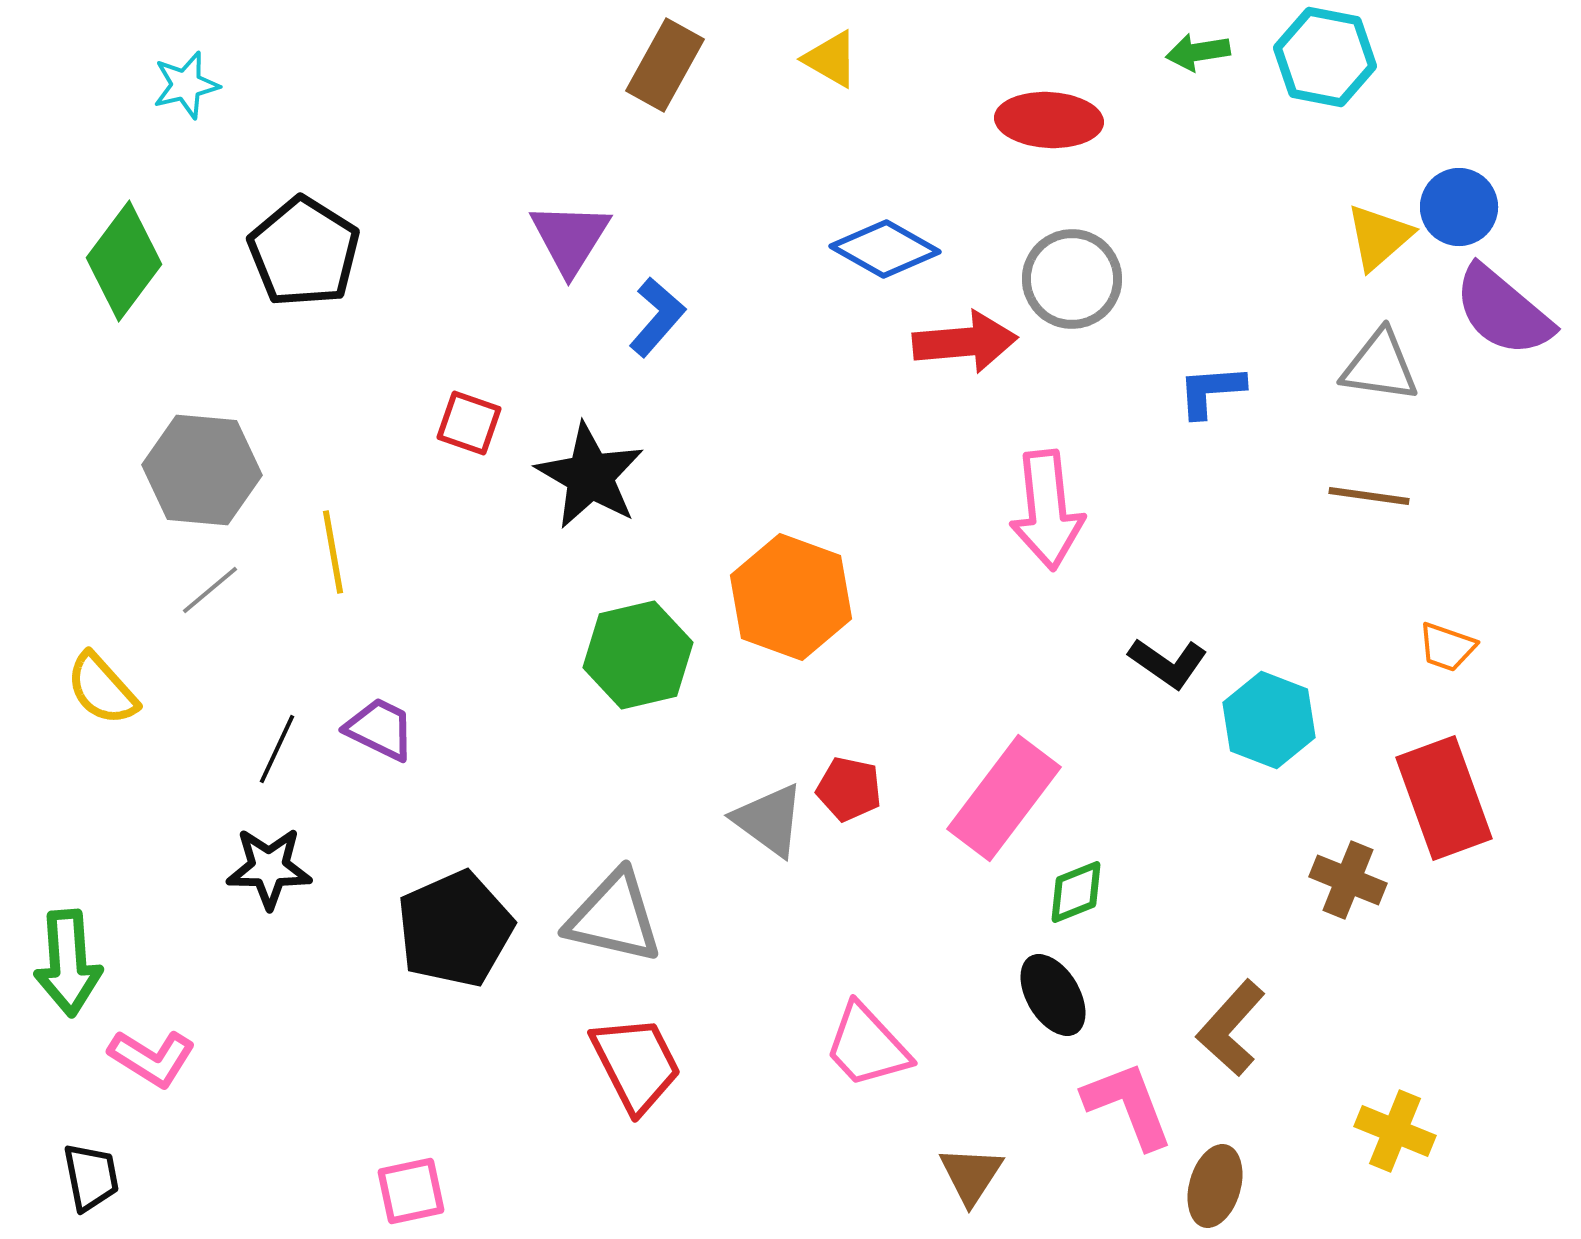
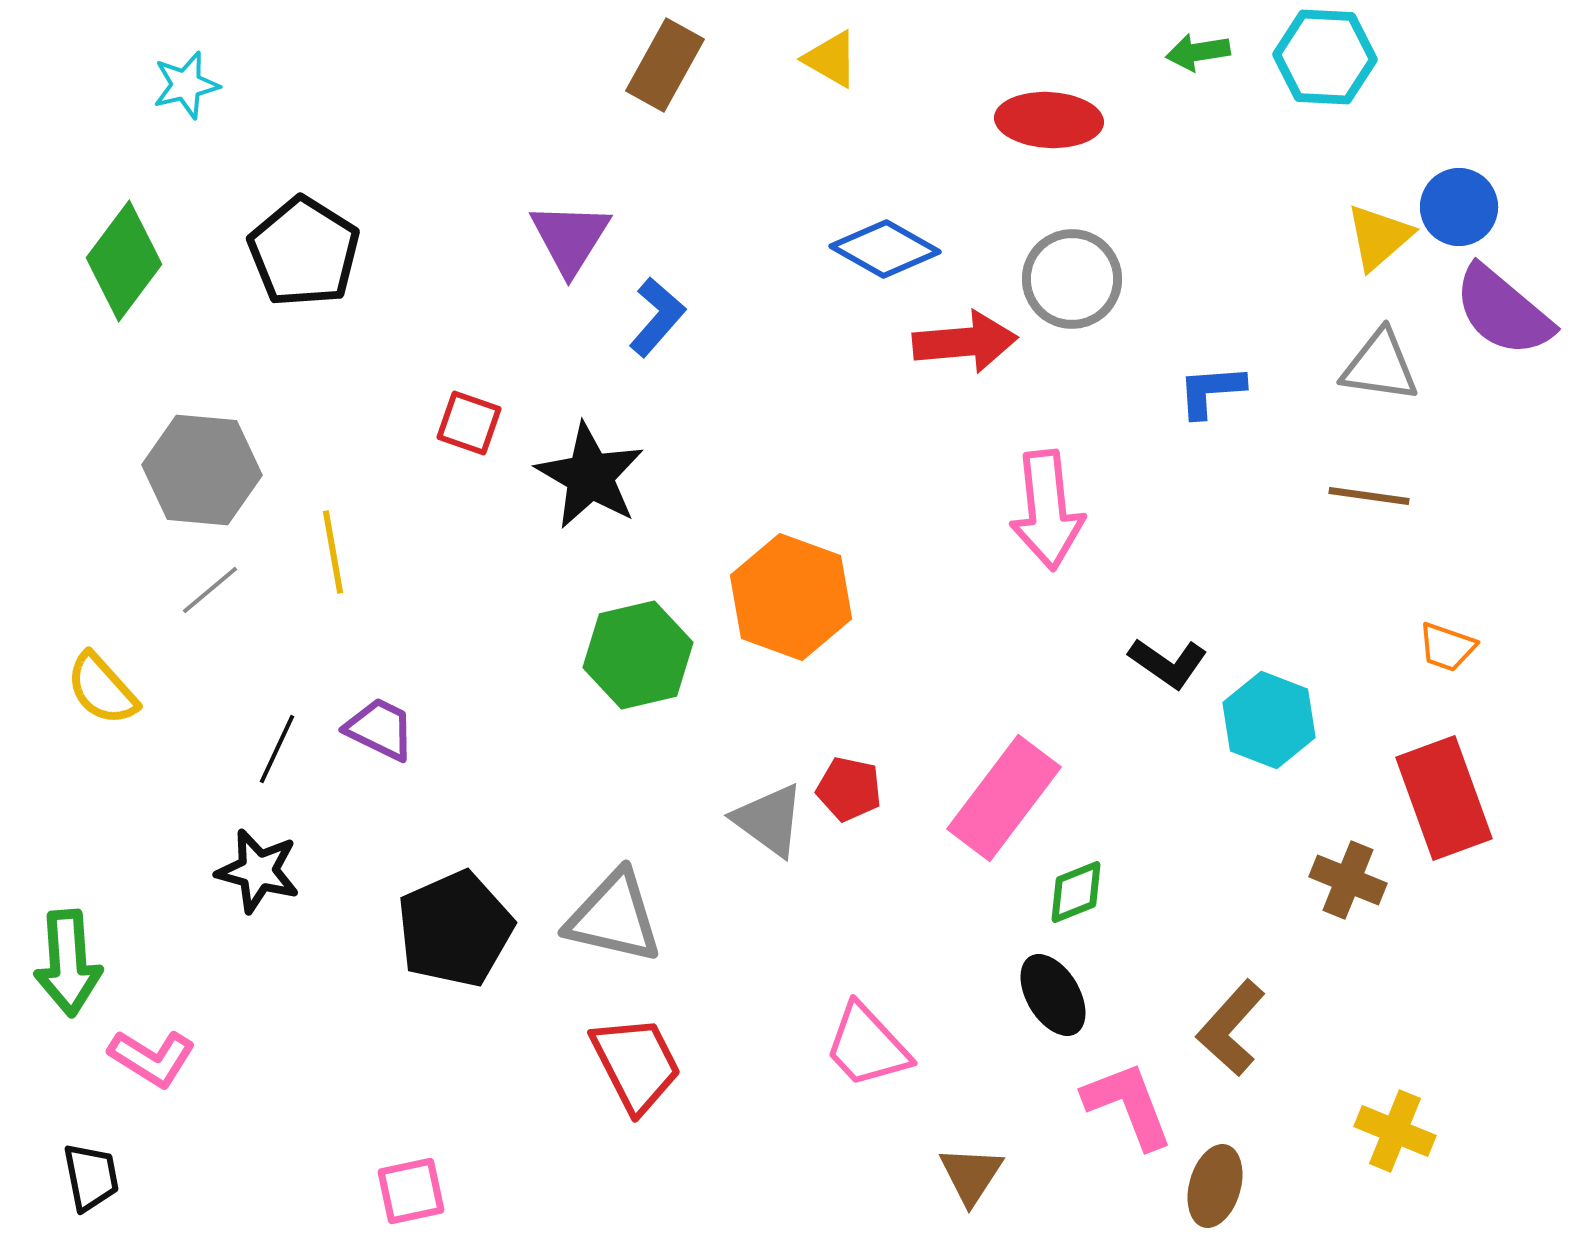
cyan hexagon at (1325, 57): rotated 8 degrees counterclockwise
black star at (269, 868): moved 11 px left, 3 px down; rotated 14 degrees clockwise
